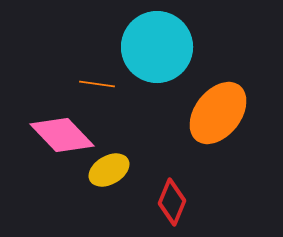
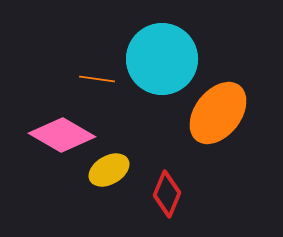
cyan circle: moved 5 px right, 12 px down
orange line: moved 5 px up
pink diamond: rotated 16 degrees counterclockwise
red diamond: moved 5 px left, 8 px up
